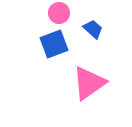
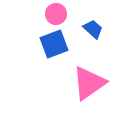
pink circle: moved 3 px left, 1 px down
